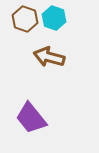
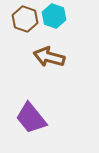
cyan hexagon: moved 2 px up
